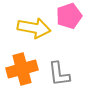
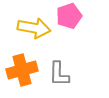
orange cross: moved 1 px down
gray L-shape: rotated 8 degrees clockwise
